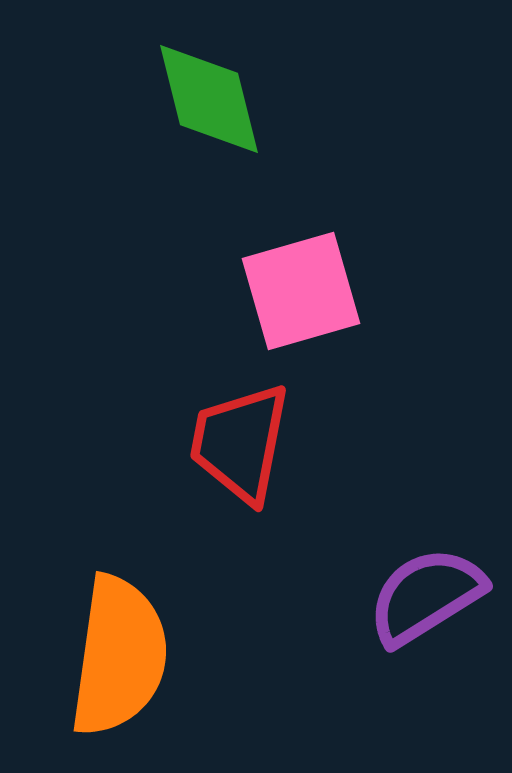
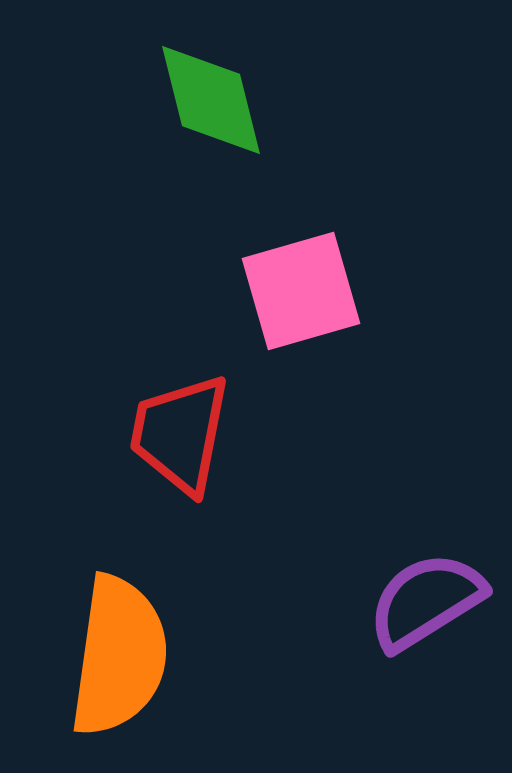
green diamond: moved 2 px right, 1 px down
red trapezoid: moved 60 px left, 9 px up
purple semicircle: moved 5 px down
